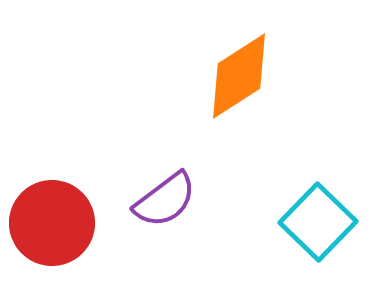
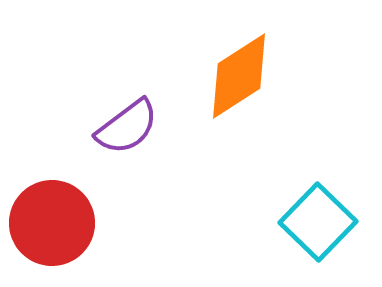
purple semicircle: moved 38 px left, 73 px up
